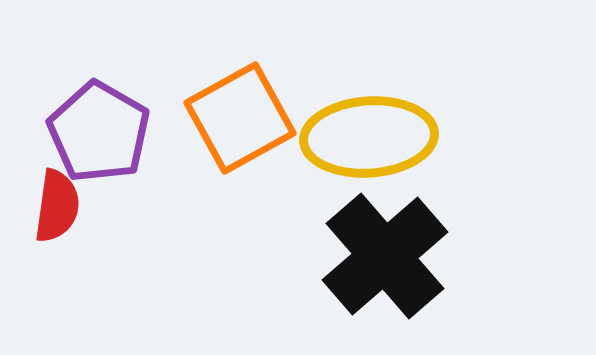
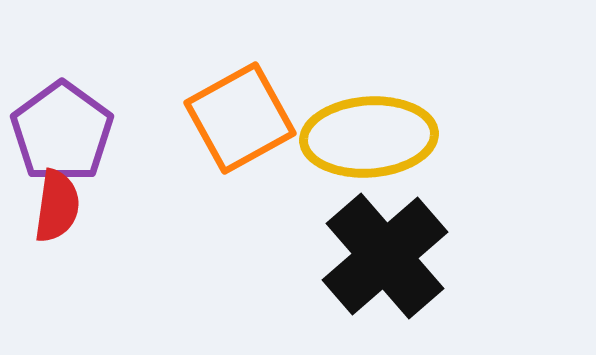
purple pentagon: moved 37 px left; rotated 6 degrees clockwise
